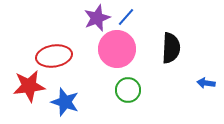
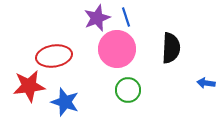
blue line: rotated 60 degrees counterclockwise
